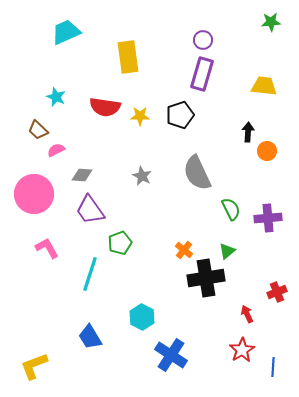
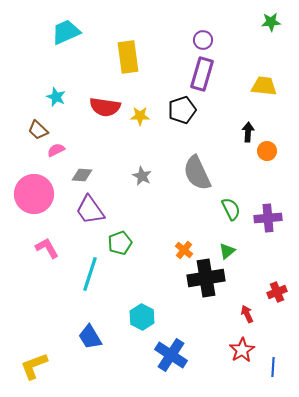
black pentagon: moved 2 px right, 5 px up
